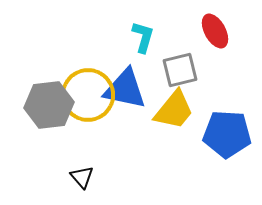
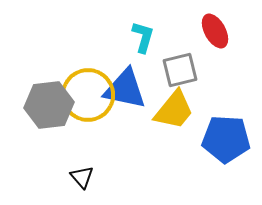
blue pentagon: moved 1 px left, 5 px down
